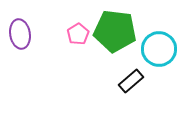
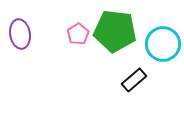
cyan circle: moved 4 px right, 5 px up
black rectangle: moved 3 px right, 1 px up
